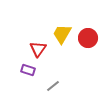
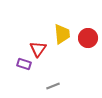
yellow trapezoid: rotated 145 degrees clockwise
purple rectangle: moved 4 px left, 6 px up
gray line: rotated 16 degrees clockwise
